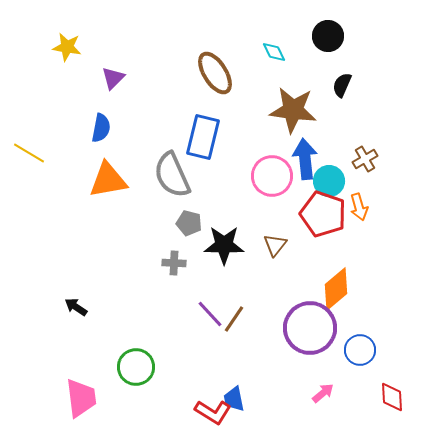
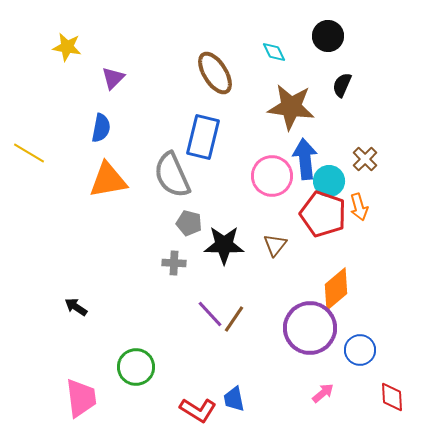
brown star: moved 2 px left, 3 px up
brown cross: rotated 15 degrees counterclockwise
red L-shape: moved 15 px left, 2 px up
